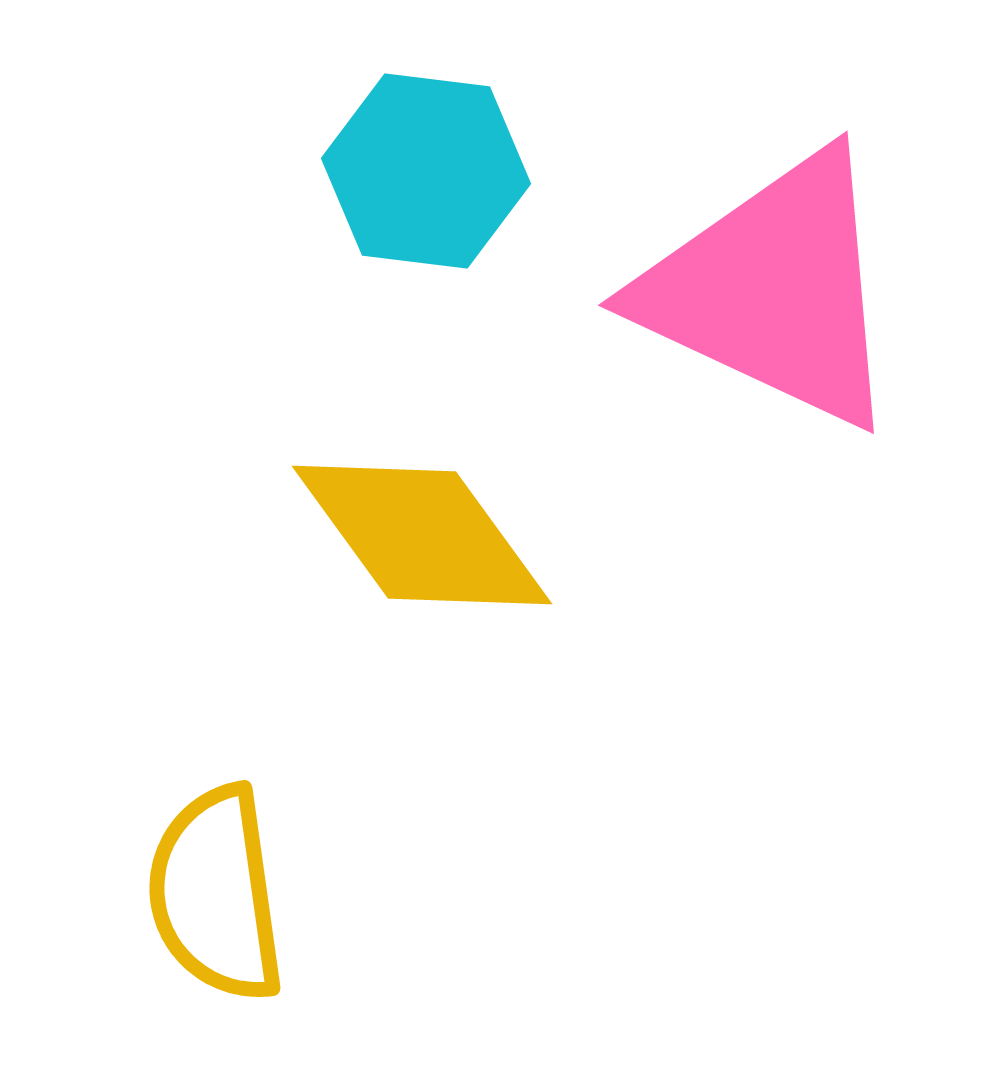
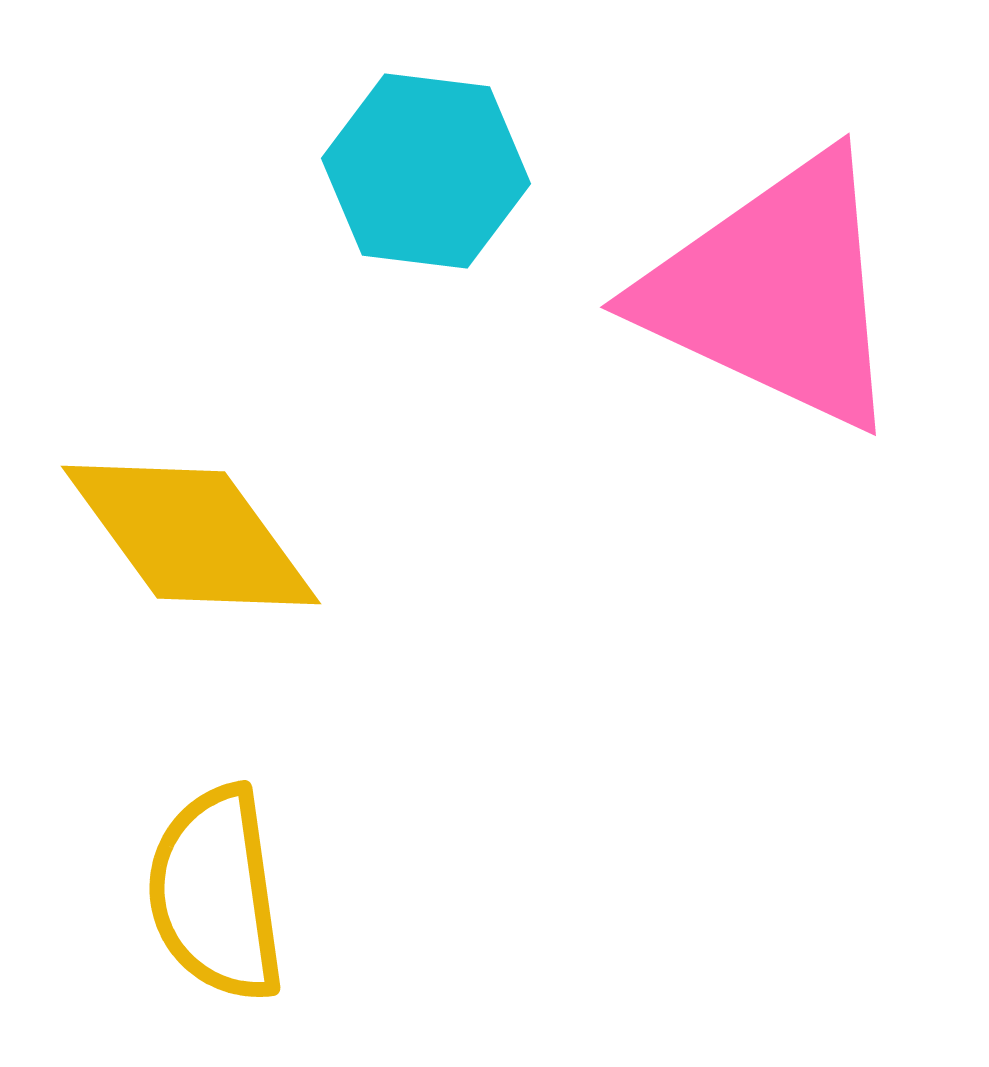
pink triangle: moved 2 px right, 2 px down
yellow diamond: moved 231 px left
